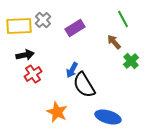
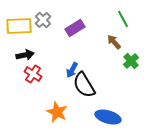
red cross: rotated 24 degrees counterclockwise
